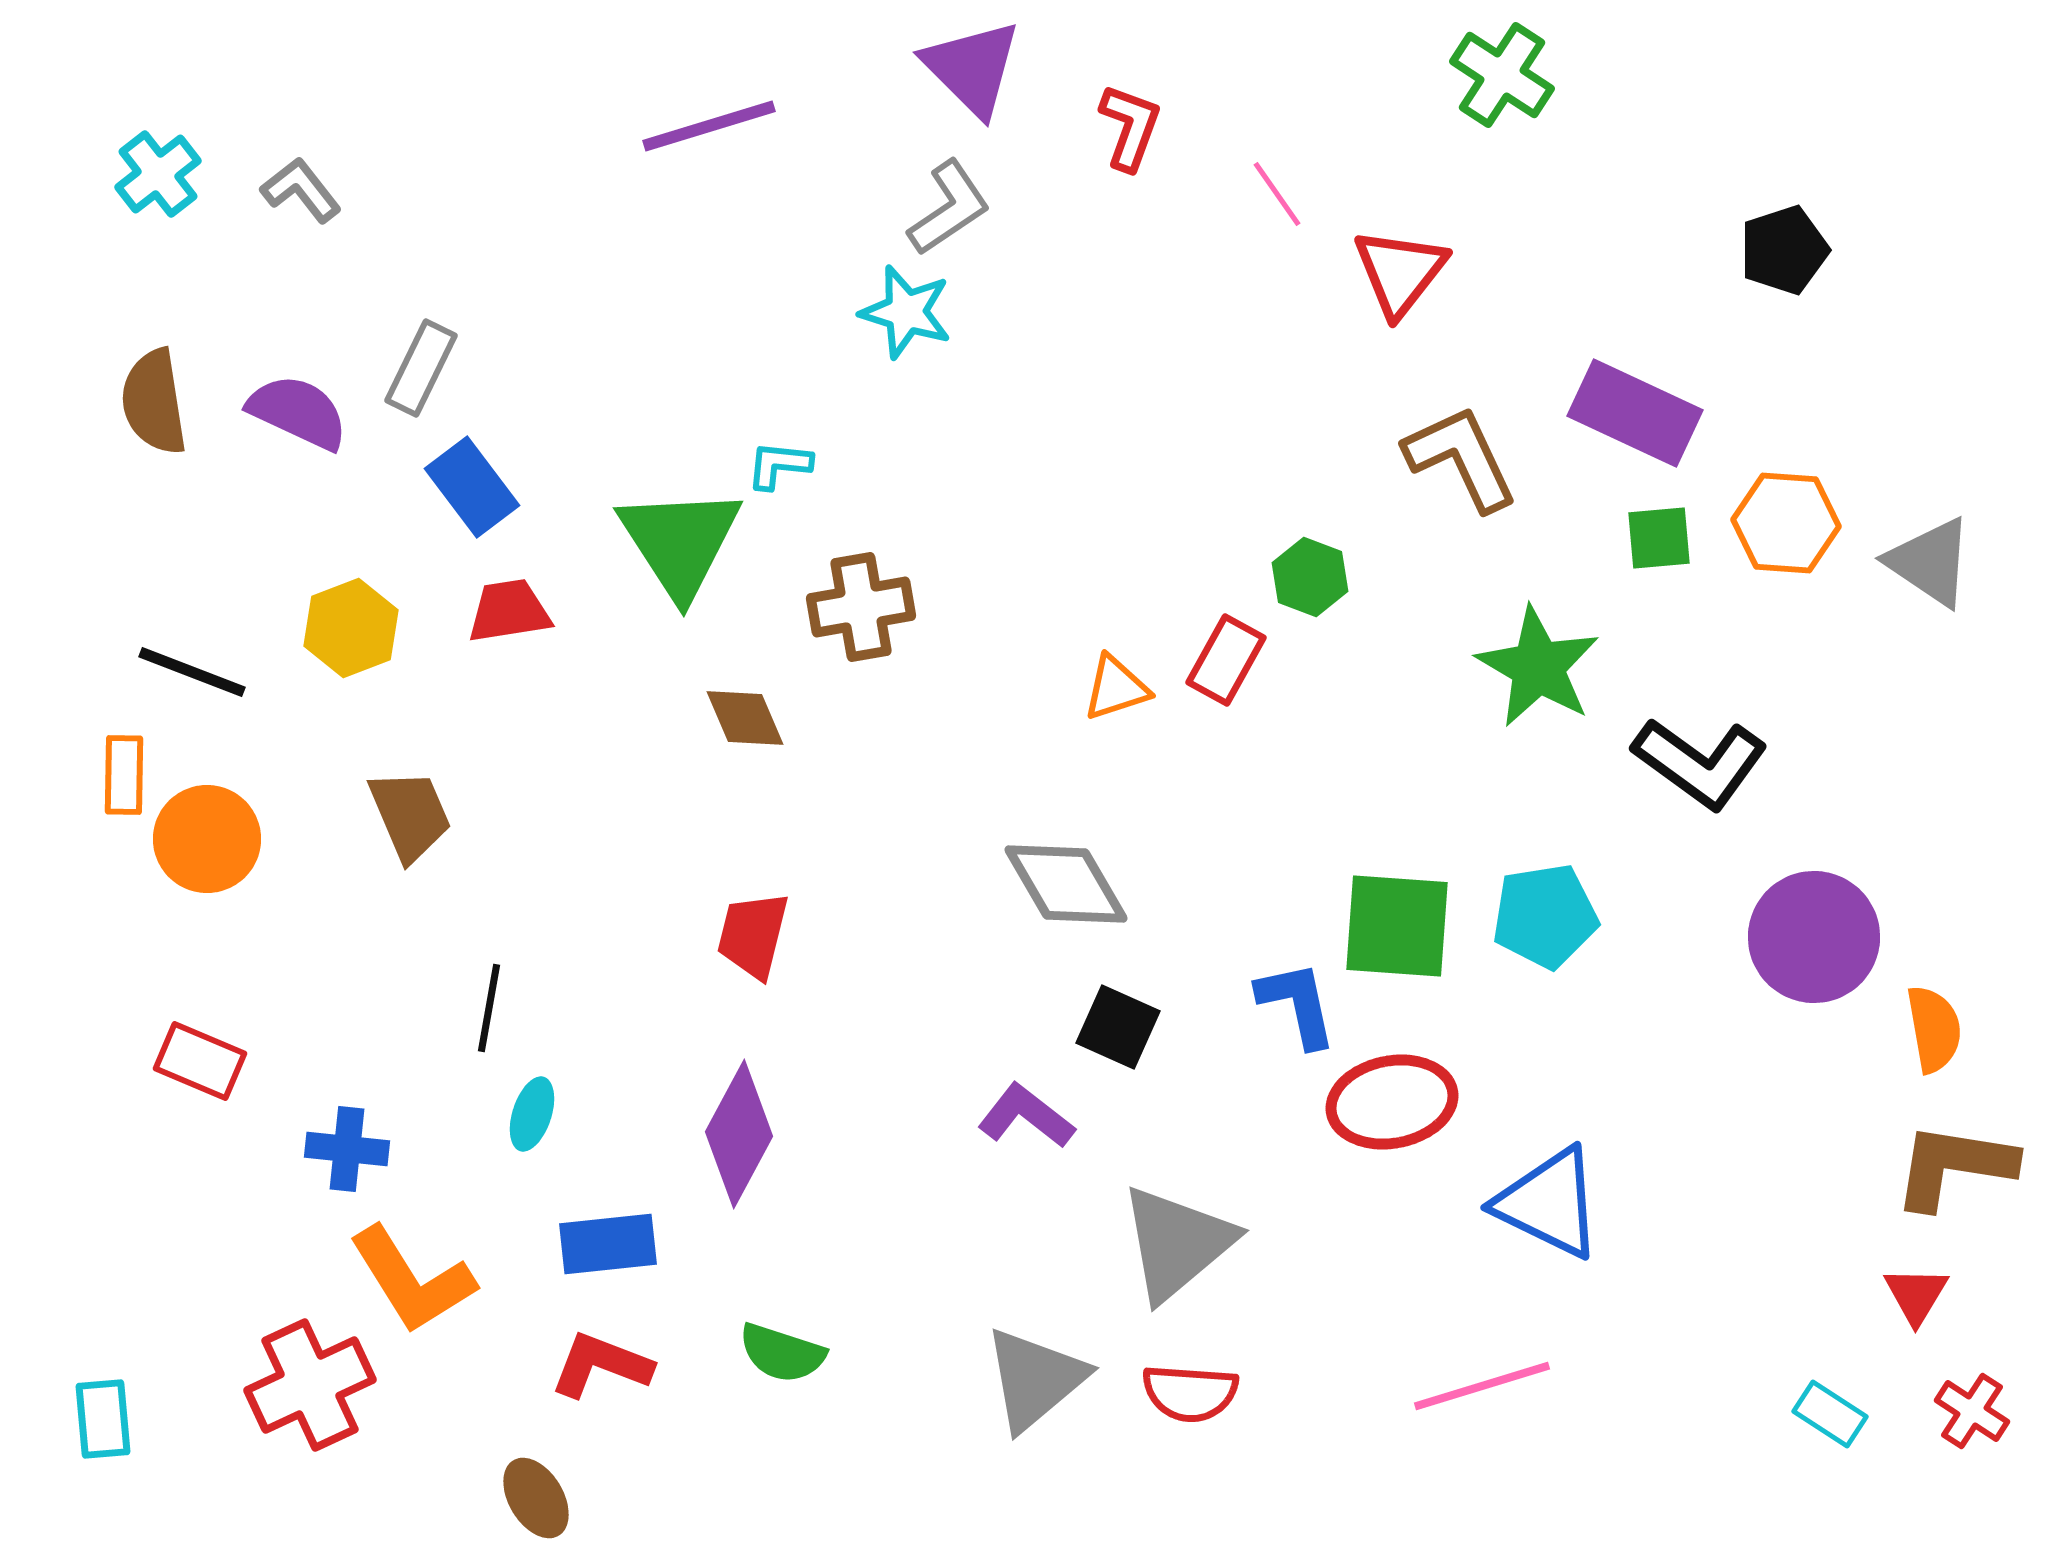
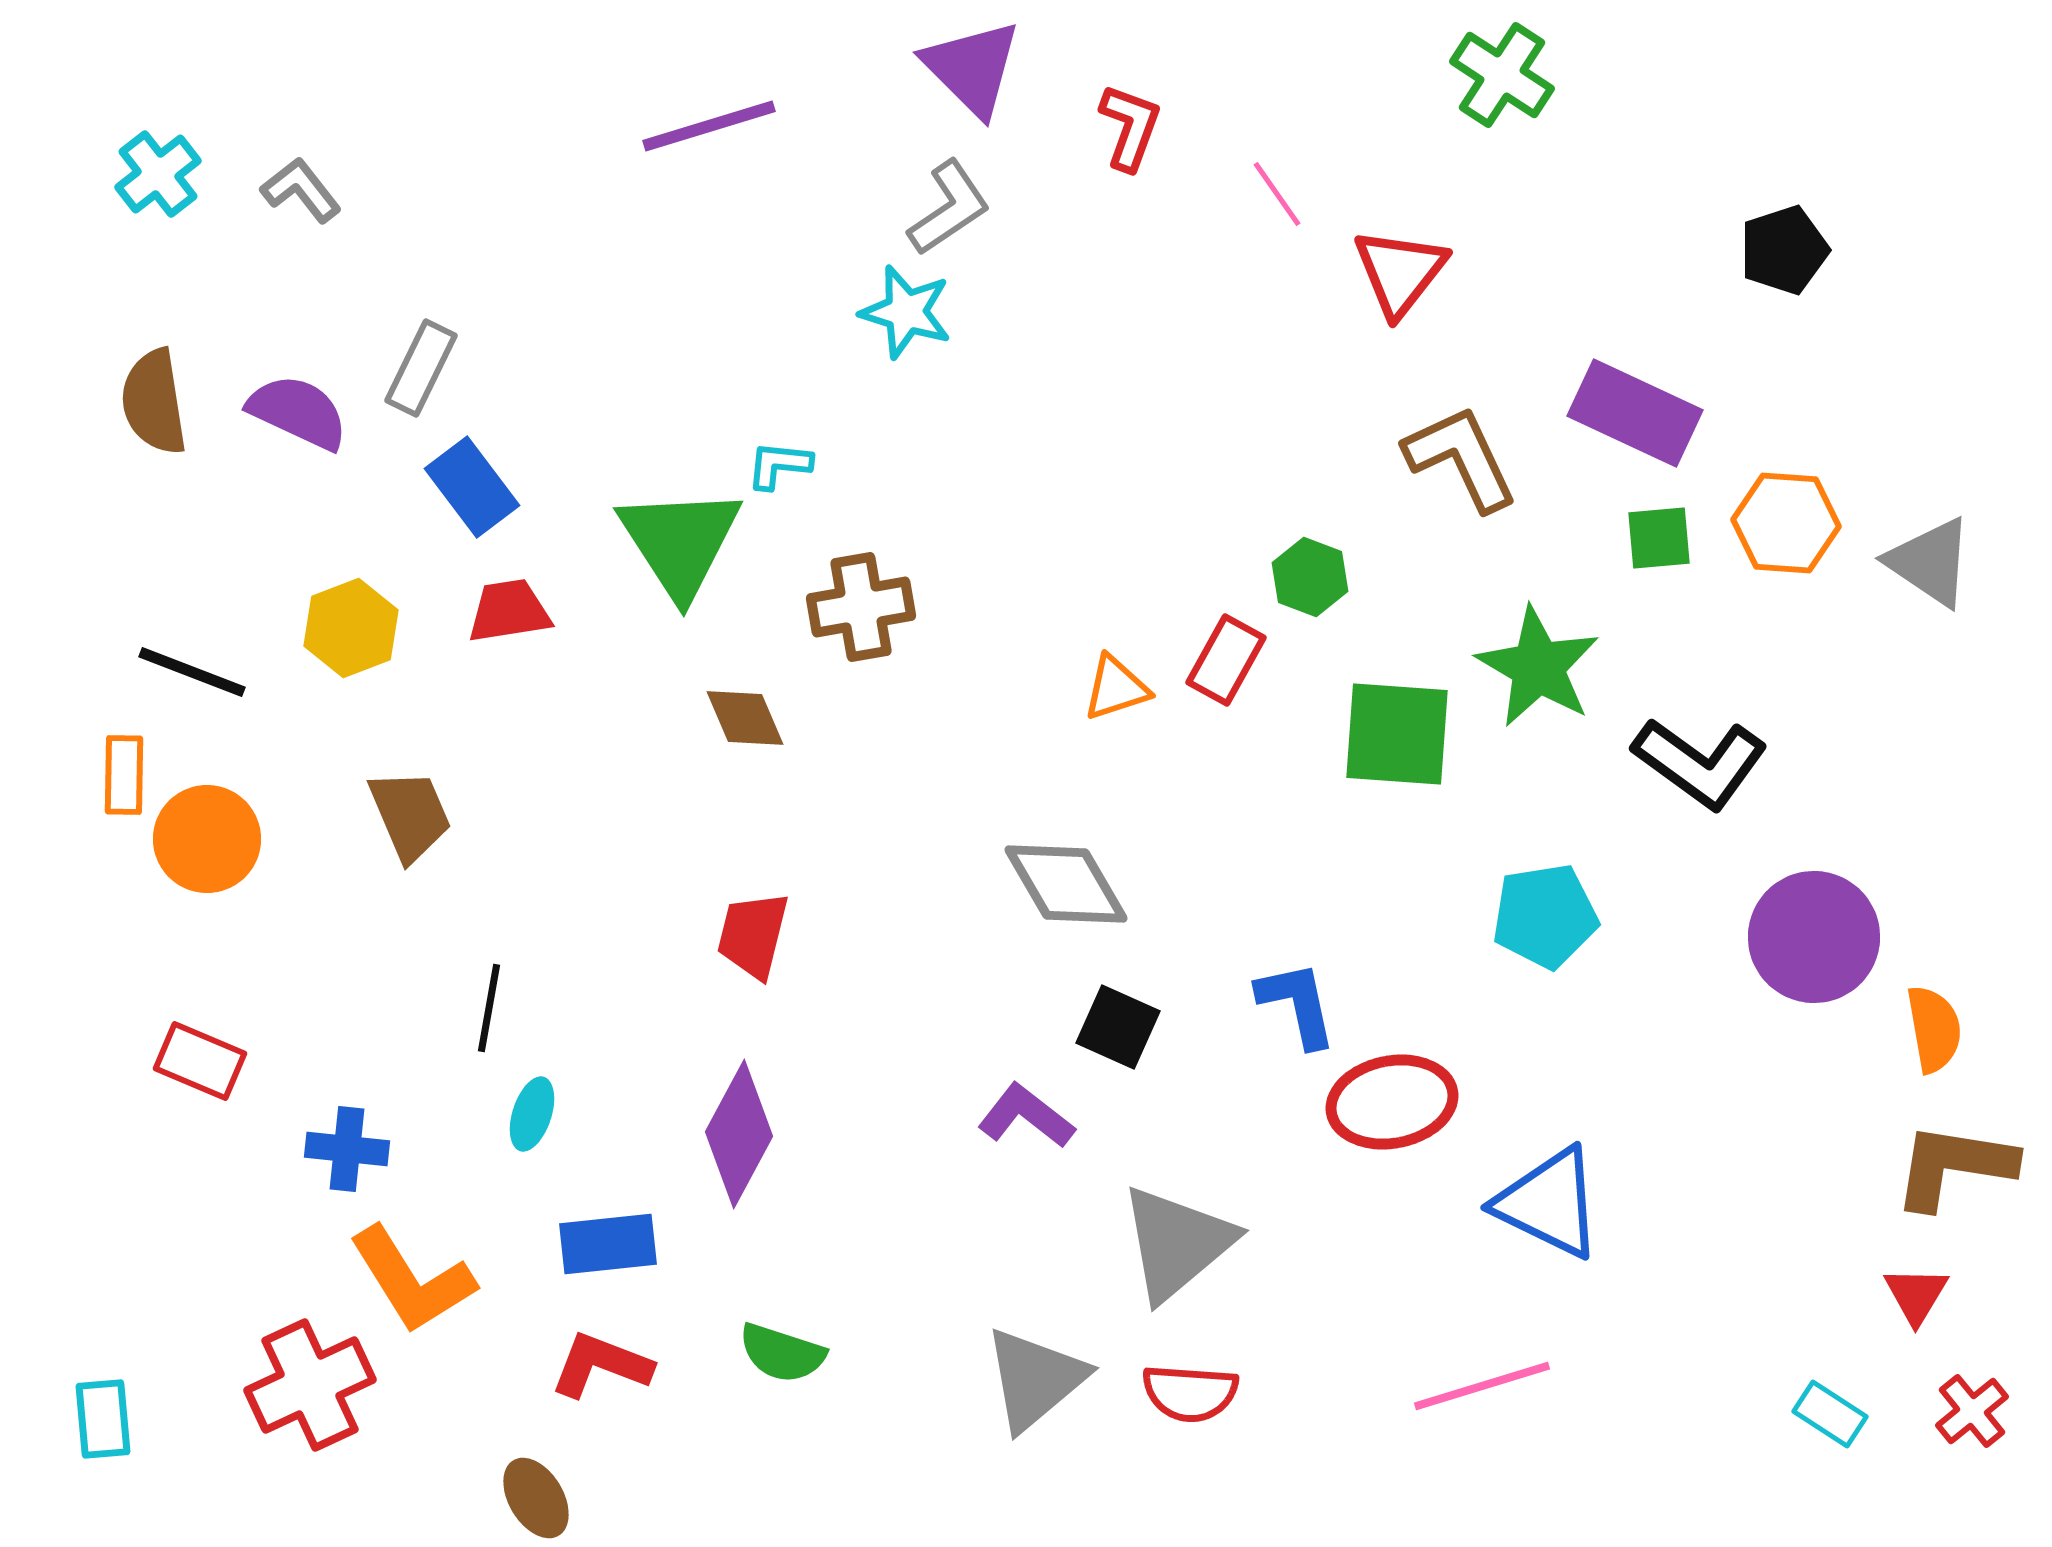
green square at (1397, 926): moved 192 px up
red cross at (1972, 1411): rotated 18 degrees clockwise
